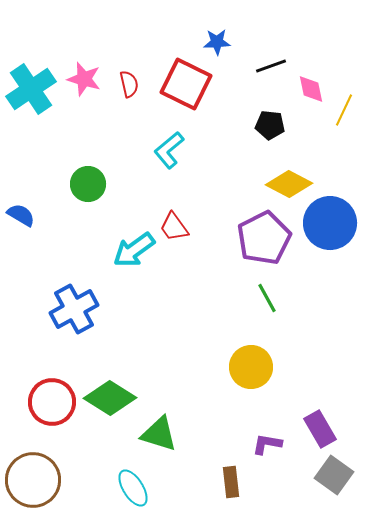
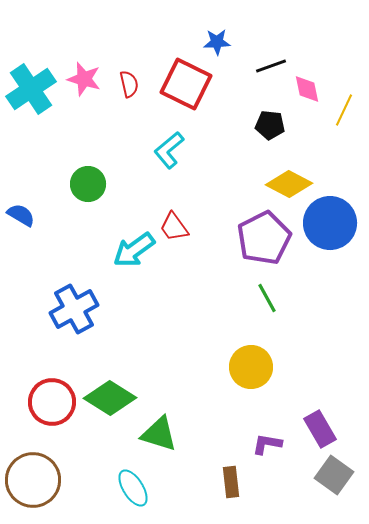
pink diamond: moved 4 px left
